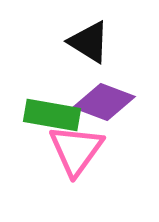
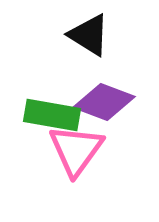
black triangle: moved 7 px up
